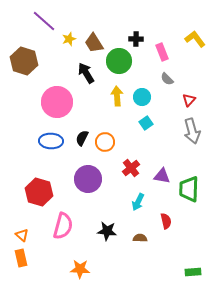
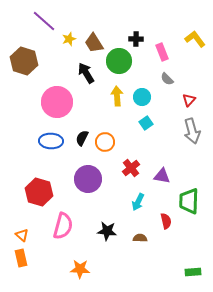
green trapezoid: moved 12 px down
